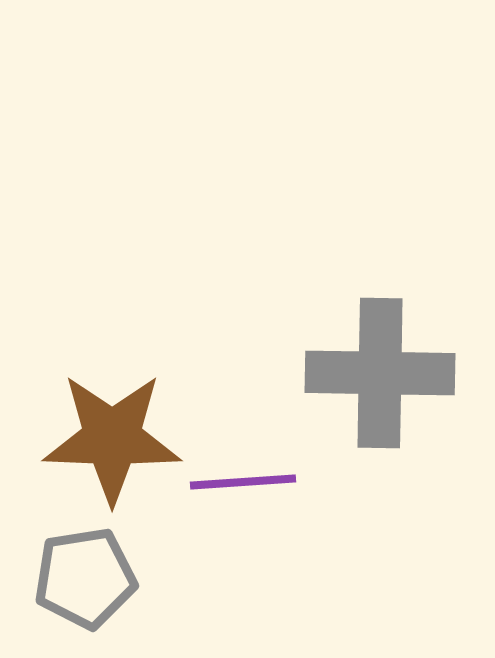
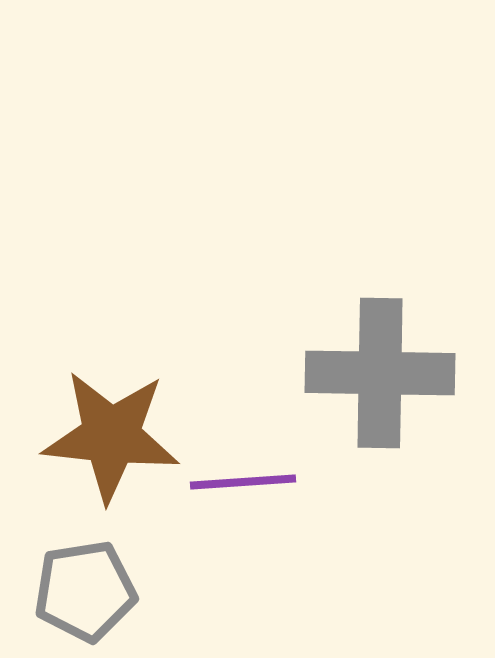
brown star: moved 1 px left, 2 px up; rotated 4 degrees clockwise
gray pentagon: moved 13 px down
